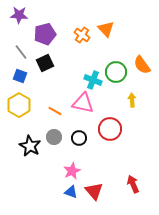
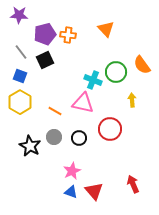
orange cross: moved 14 px left; rotated 28 degrees counterclockwise
black square: moved 3 px up
yellow hexagon: moved 1 px right, 3 px up
